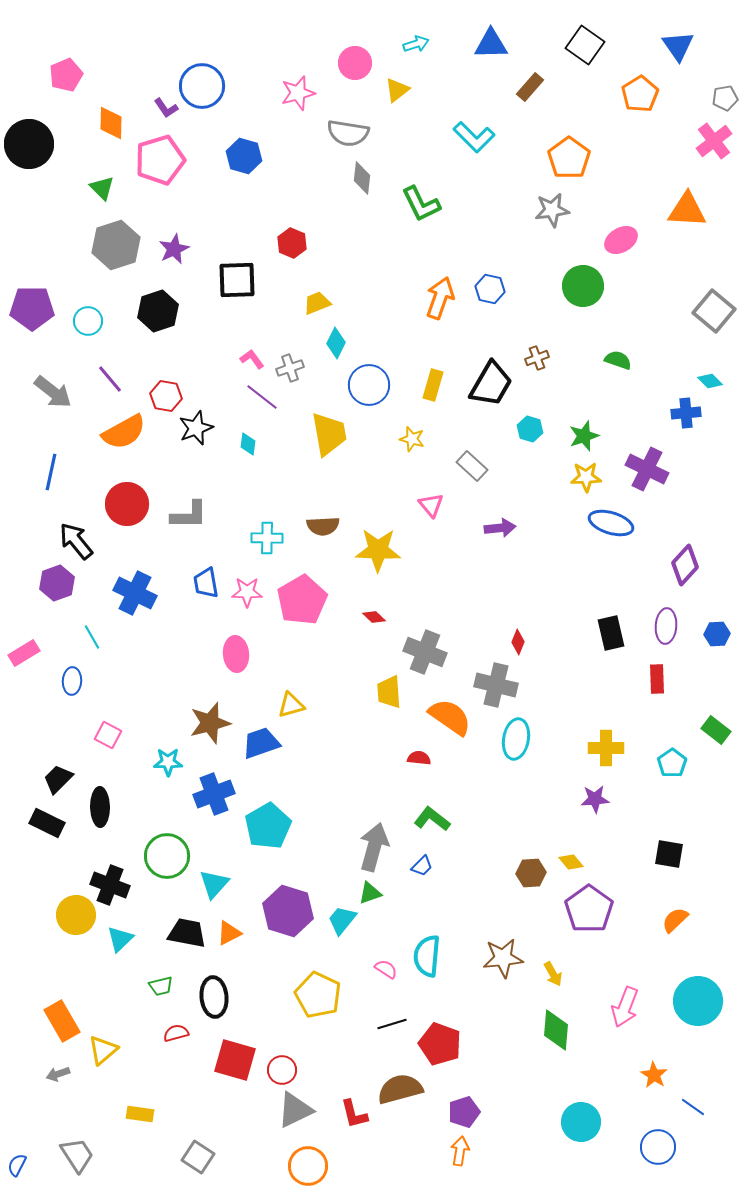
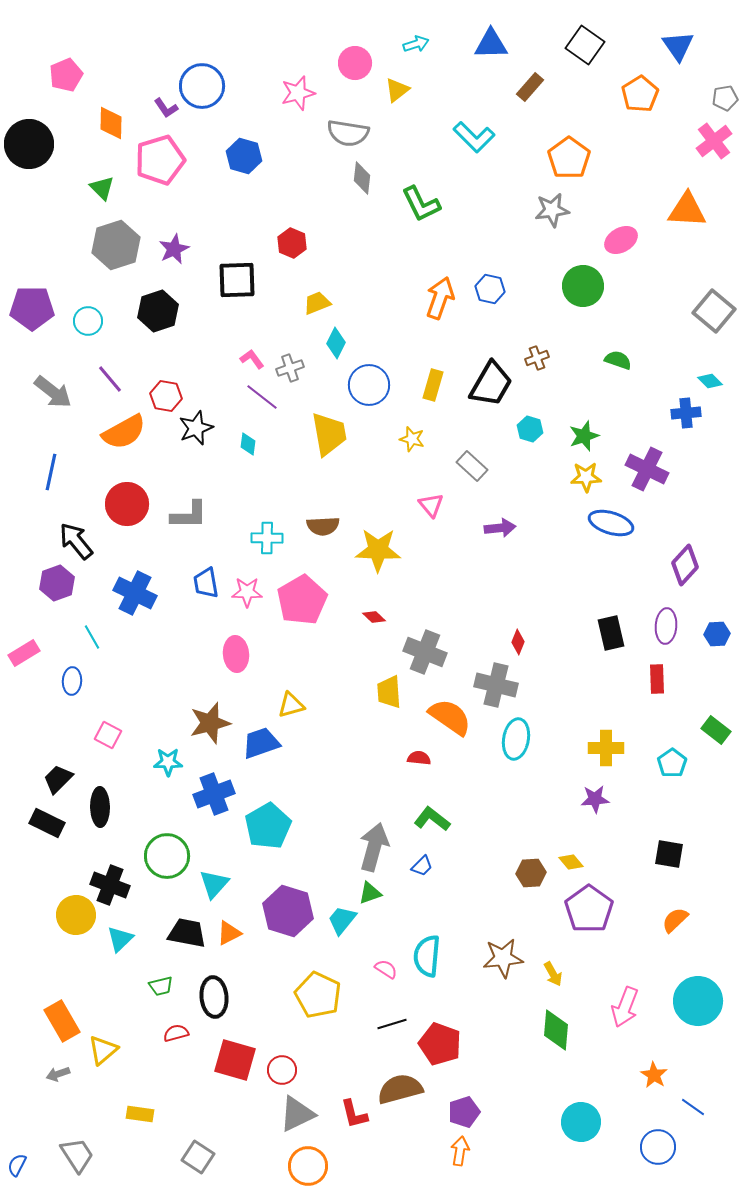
gray triangle at (295, 1110): moved 2 px right, 4 px down
